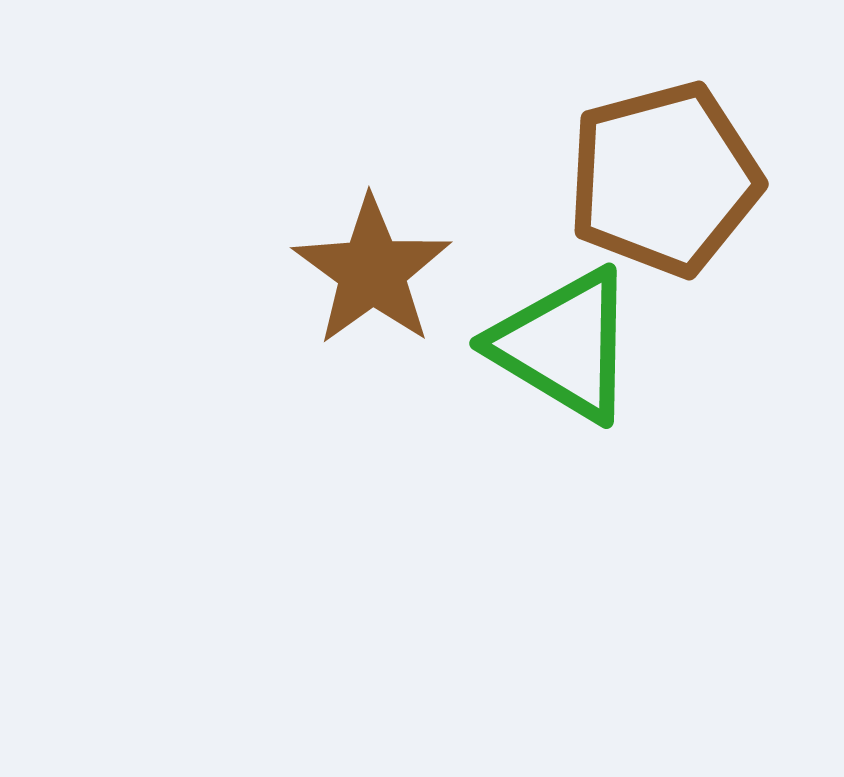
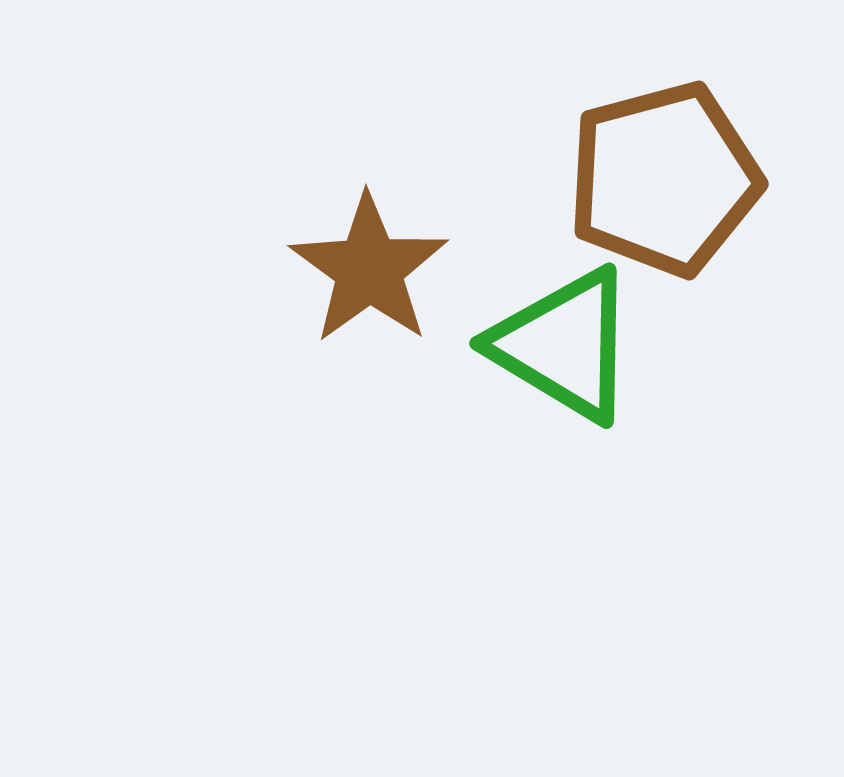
brown star: moved 3 px left, 2 px up
